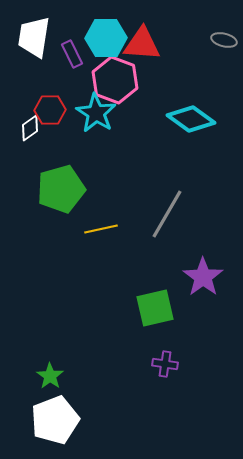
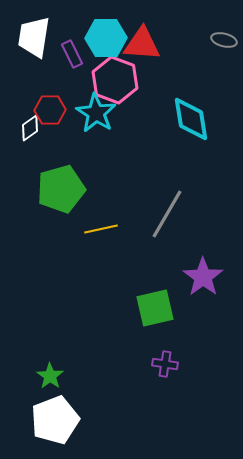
cyan diamond: rotated 45 degrees clockwise
